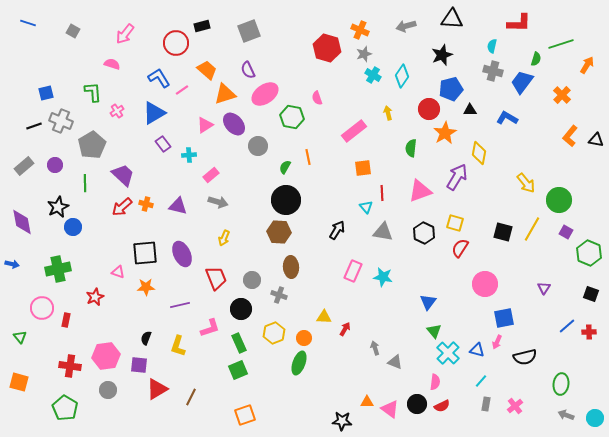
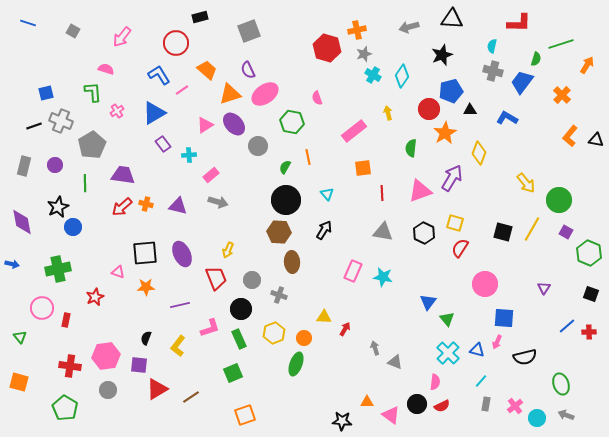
black rectangle at (202, 26): moved 2 px left, 9 px up
gray arrow at (406, 26): moved 3 px right, 1 px down
orange cross at (360, 30): moved 3 px left; rotated 36 degrees counterclockwise
pink arrow at (125, 34): moved 3 px left, 3 px down
pink semicircle at (112, 64): moved 6 px left, 5 px down
blue L-shape at (159, 78): moved 3 px up
blue pentagon at (451, 89): moved 2 px down
orange triangle at (225, 94): moved 5 px right
green hexagon at (292, 117): moved 5 px down
yellow diamond at (479, 153): rotated 10 degrees clockwise
gray rectangle at (24, 166): rotated 36 degrees counterclockwise
purple trapezoid at (123, 175): rotated 35 degrees counterclockwise
purple arrow at (457, 177): moved 5 px left, 1 px down
cyan triangle at (366, 207): moved 39 px left, 13 px up
black arrow at (337, 230): moved 13 px left
yellow arrow at (224, 238): moved 4 px right, 12 px down
brown ellipse at (291, 267): moved 1 px right, 5 px up
blue square at (504, 318): rotated 15 degrees clockwise
green triangle at (434, 331): moved 13 px right, 12 px up
green rectangle at (239, 343): moved 4 px up
yellow L-shape at (178, 346): rotated 20 degrees clockwise
green ellipse at (299, 363): moved 3 px left, 1 px down
green square at (238, 370): moved 5 px left, 3 px down
green ellipse at (561, 384): rotated 25 degrees counterclockwise
brown line at (191, 397): rotated 30 degrees clockwise
pink triangle at (390, 409): moved 1 px right, 6 px down
cyan circle at (595, 418): moved 58 px left
